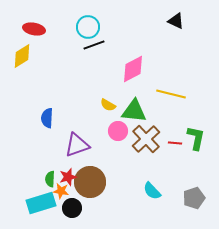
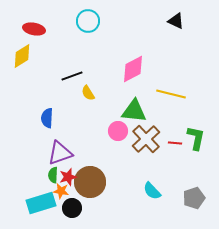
cyan circle: moved 6 px up
black line: moved 22 px left, 31 px down
yellow semicircle: moved 20 px left, 12 px up; rotated 28 degrees clockwise
purple triangle: moved 17 px left, 8 px down
green semicircle: moved 3 px right, 4 px up
